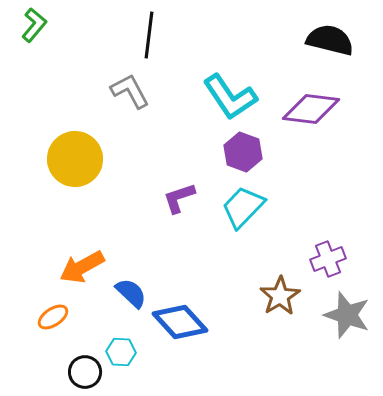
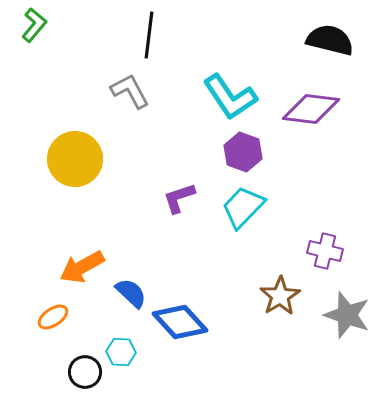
purple cross: moved 3 px left, 8 px up; rotated 36 degrees clockwise
